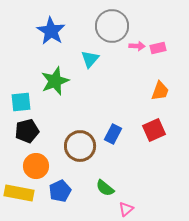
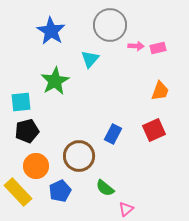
gray circle: moved 2 px left, 1 px up
pink arrow: moved 1 px left
green star: rotated 8 degrees counterclockwise
brown circle: moved 1 px left, 10 px down
yellow rectangle: moved 1 px left, 1 px up; rotated 36 degrees clockwise
